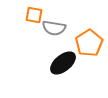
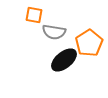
gray semicircle: moved 4 px down
black ellipse: moved 1 px right, 3 px up
